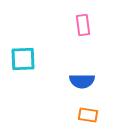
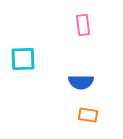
blue semicircle: moved 1 px left, 1 px down
